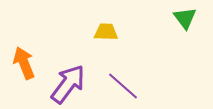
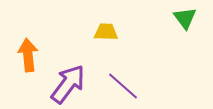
orange arrow: moved 4 px right, 8 px up; rotated 16 degrees clockwise
